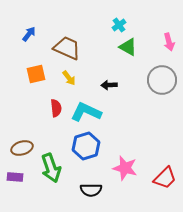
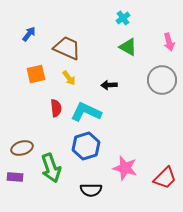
cyan cross: moved 4 px right, 7 px up
